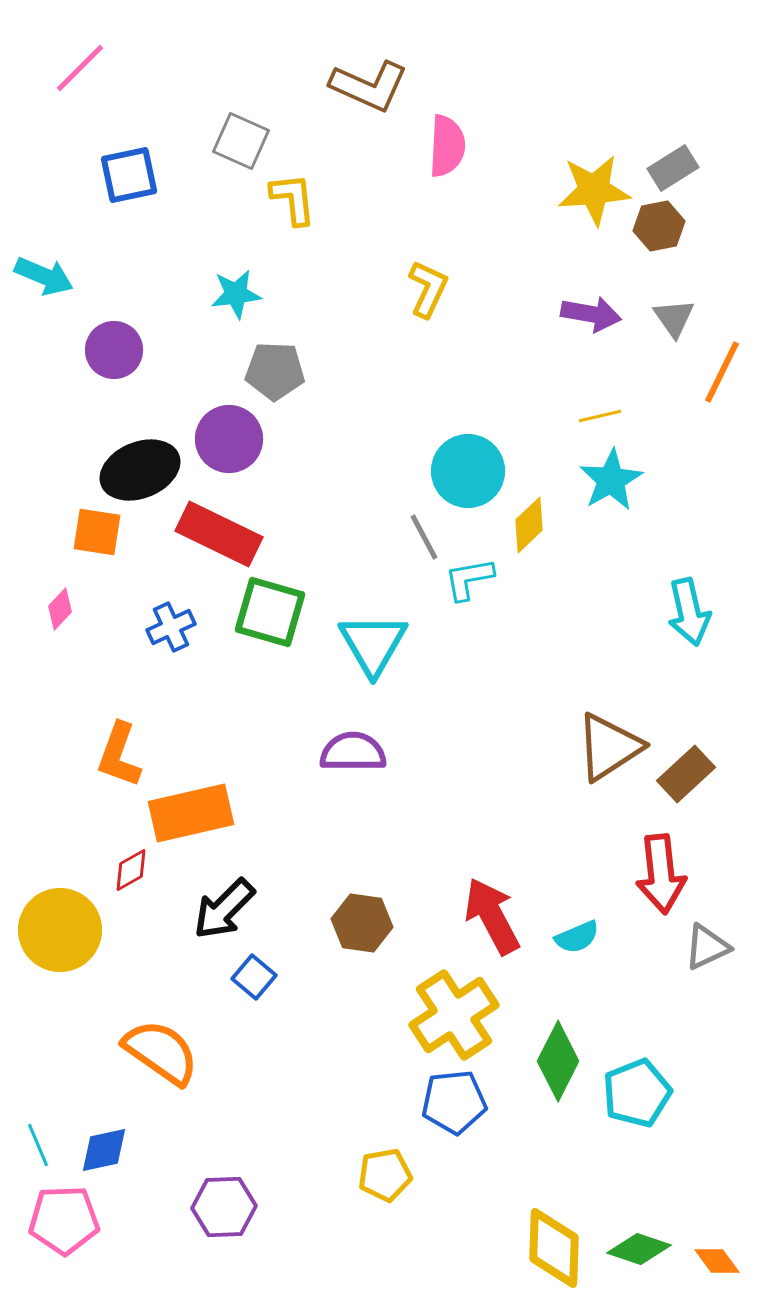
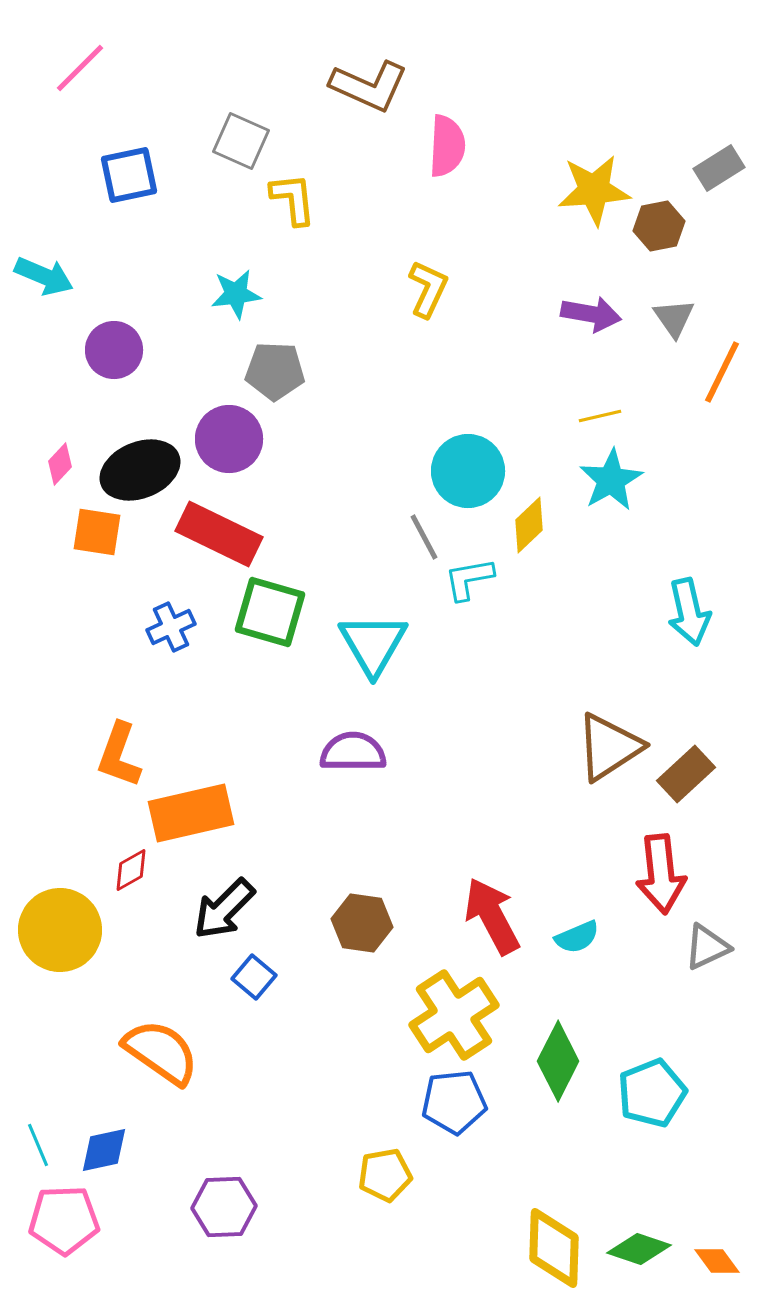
gray rectangle at (673, 168): moved 46 px right
pink diamond at (60, 609): moved 145 px up
cyan pentagon at (637, 1093): moved 15 px right
